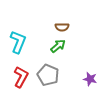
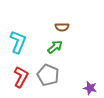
green arrow: moved 3 px left, 1 px down
purple star: moved 9 px down
